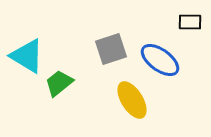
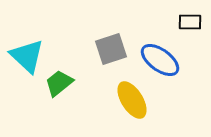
cyan triangle: rotated 12 degrees clockwise
